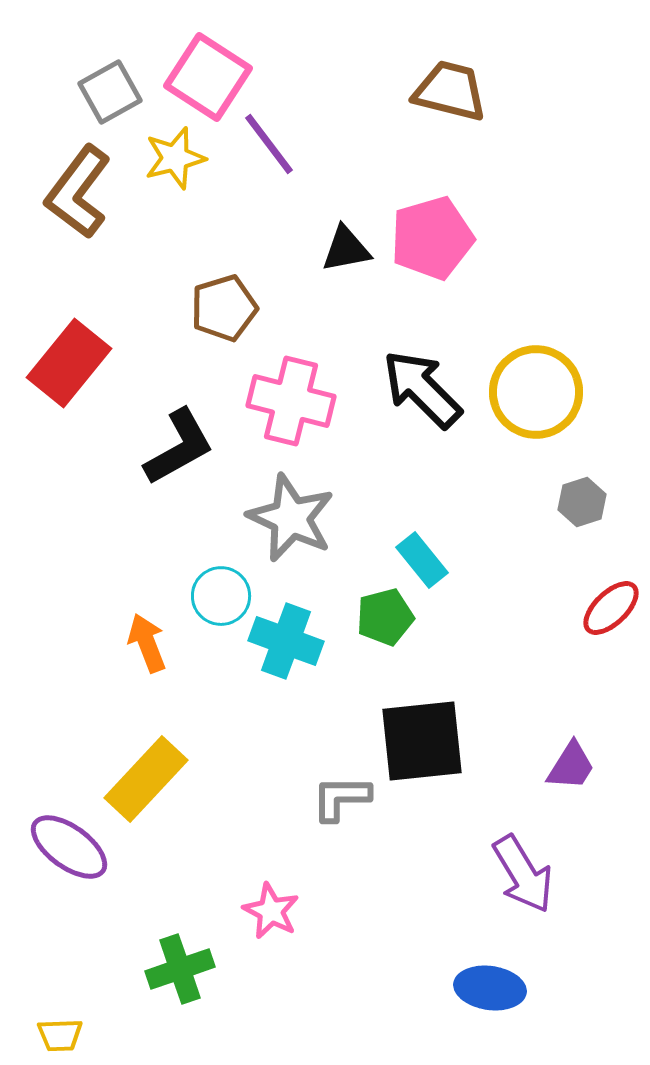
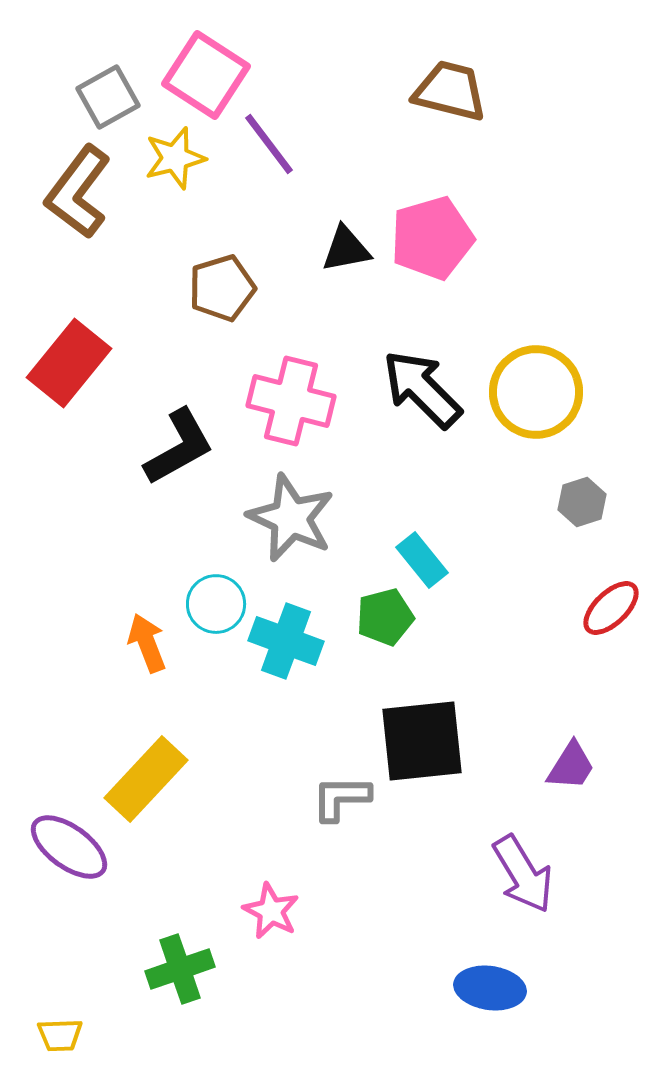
pink square: moved 2 px left, 2 px up
gray square: moved 2 px left, 5 px down
brown pentagon: moved 2 px left, 20 px up
cyan circle: moved 5 px left, 8 px down
